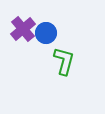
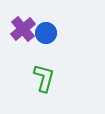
green L-shape: moved 20 px left, 17 px down
